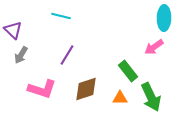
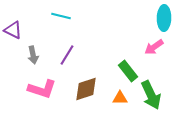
purple triangle: rotated 18 degrees counterclockwise
gray arrow: moved 12 px right; rotated 42 degrees counterclockwise
green arrow: moved 2 px up
